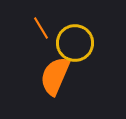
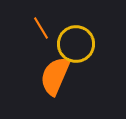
yellow circle: moved 1 px right, 1 px down
